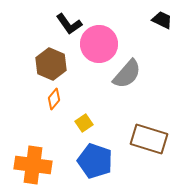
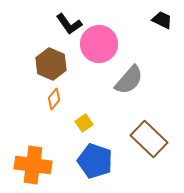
gray semicircle: moved 2 px right, 6 px down
brown rectangle: rotated 27 degrees clockwise
